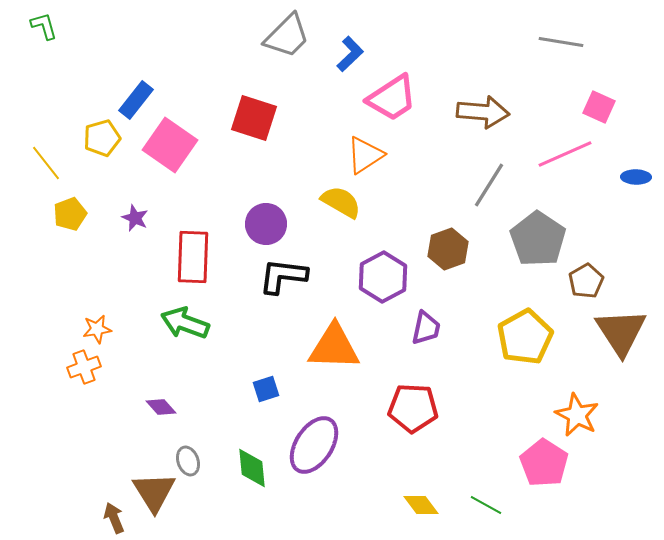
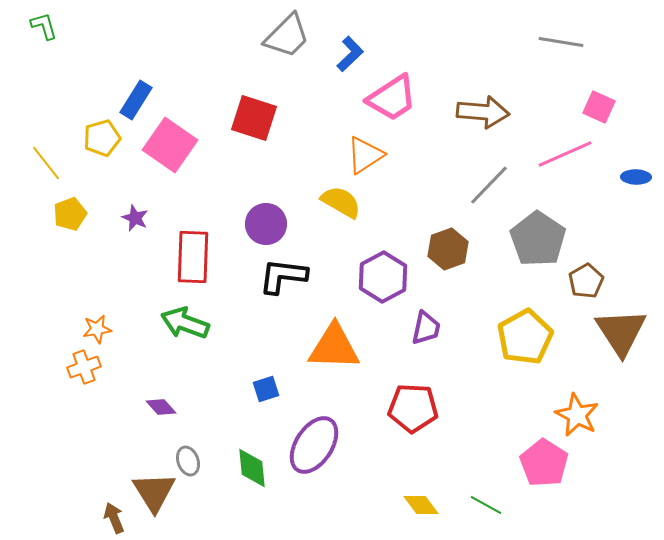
blue rectangle at (136, 100): rotated 6 degrees counterclockwise
gray line at (489, 185): rotated 12 degrees clockwise
